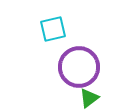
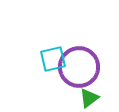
cyan square: moved 30 px down
